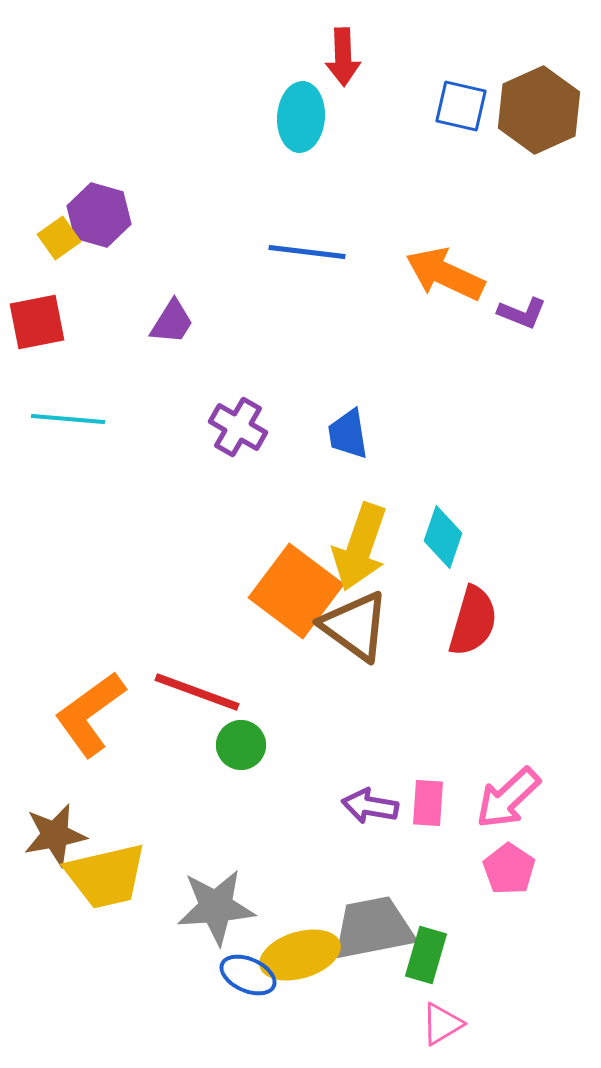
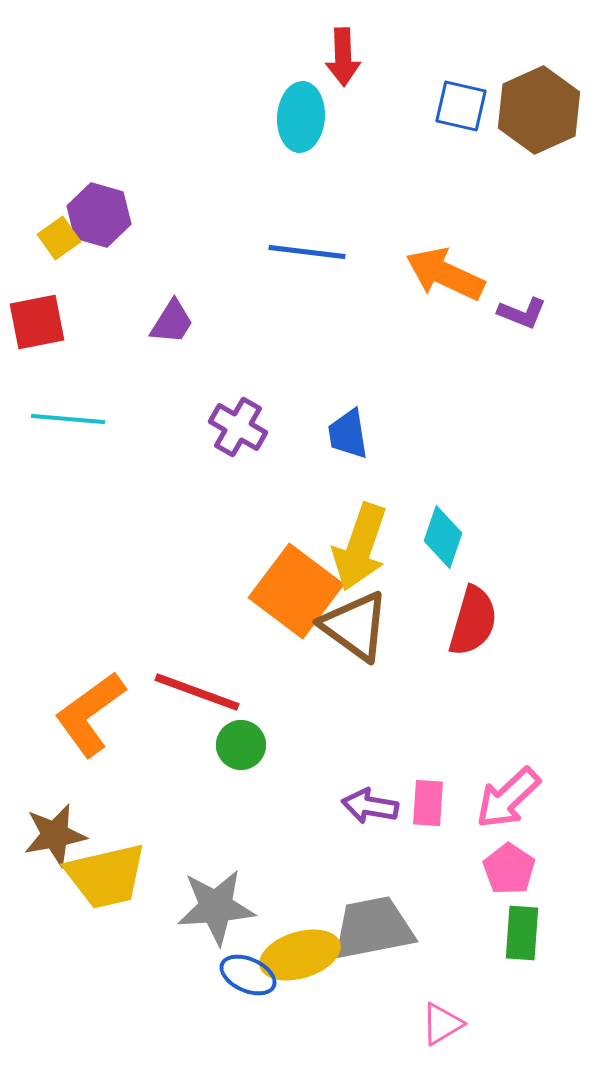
green rectangle: moved 96 px right, 22 px up; rotated 12 degrees counterclockwise
